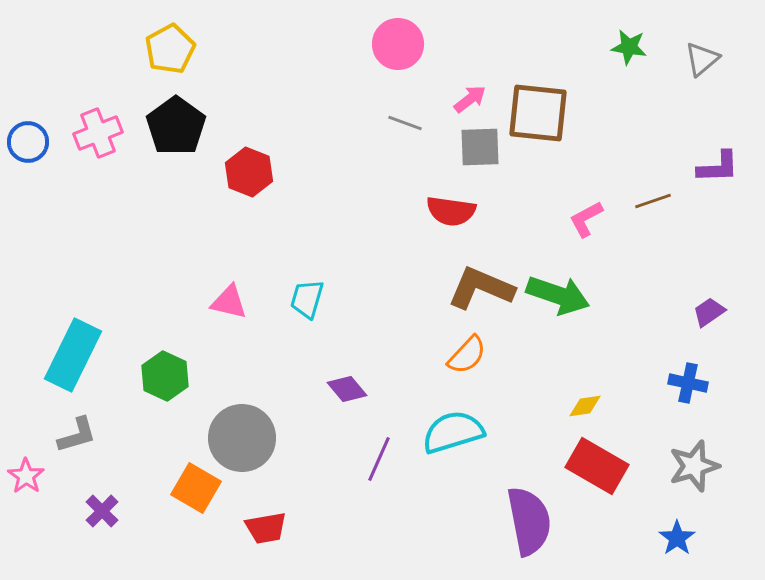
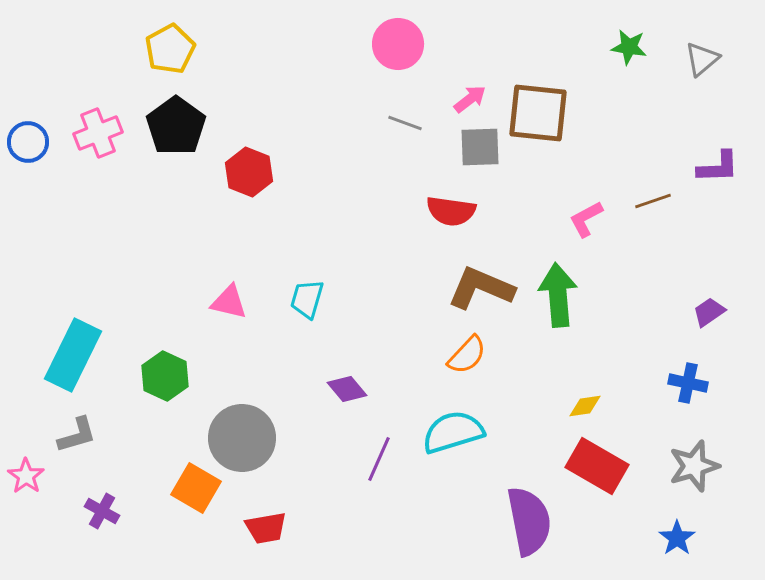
green arrow: rotated 114 degrees counterclockwise
purple cross: rotated 16 degrees counterclockwise
